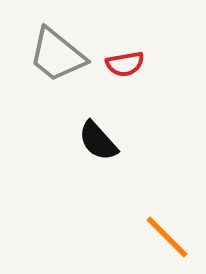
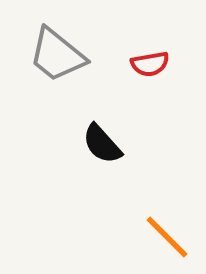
red semicircle: moved 25 px right
black semicircle: moved 4 px right, 3 px down
